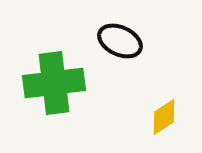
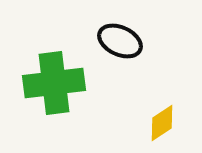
yellow diamond: moved 2 px left, 6 px down
